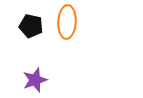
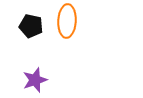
orange ellipse: moved 1 px up
